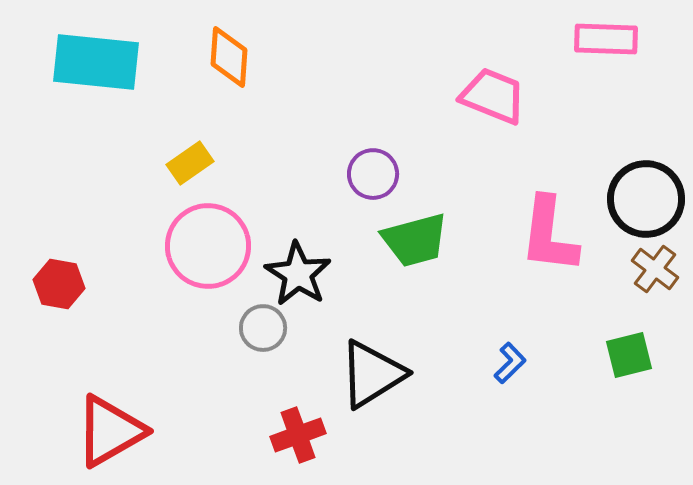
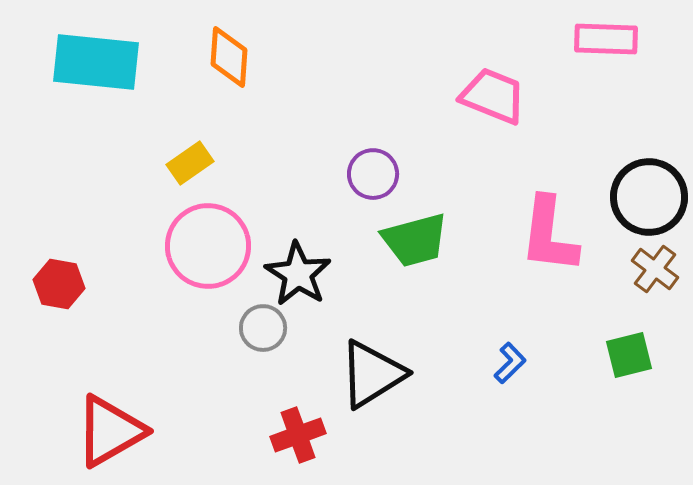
black circle: moved 3 px right, 2 px up
